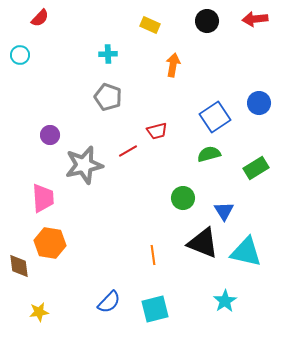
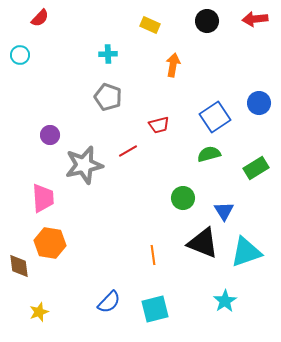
red trapezoid: moved 2 px right, 6 px up
cyan triangle: rotated 32 degrees counterclockwise
yellow star: rotated 12 degrees counterclockwise
